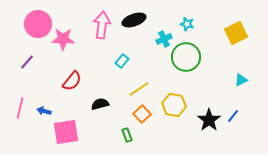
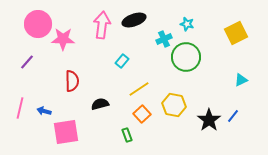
red semicircle: rotated 40 degrees counterclockwise
